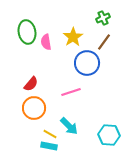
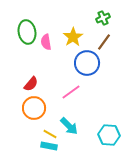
pink line: rotated 18 degrees counterclockwise
